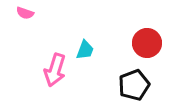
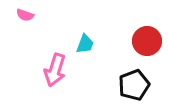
pink semicircle: moved 2 px down
red circle: moved 2 px up
cyan trapezoid: moved 6 px up
